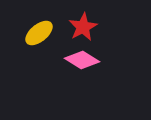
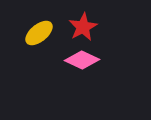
pink diamond: rotated 8 degrees counterclockwise
